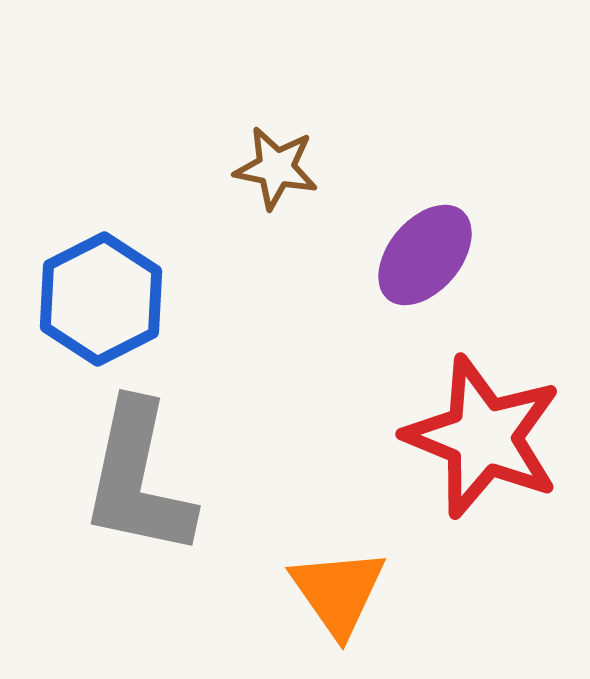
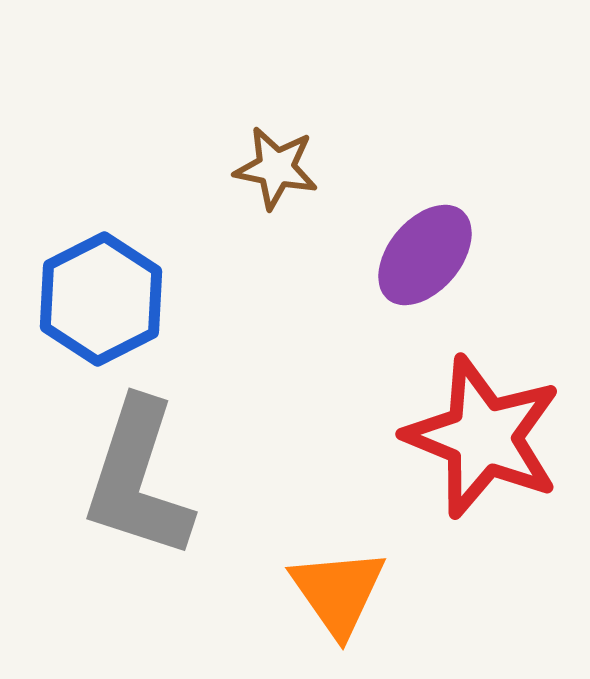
gray L-shape: rotated 6 degrees clockwise
